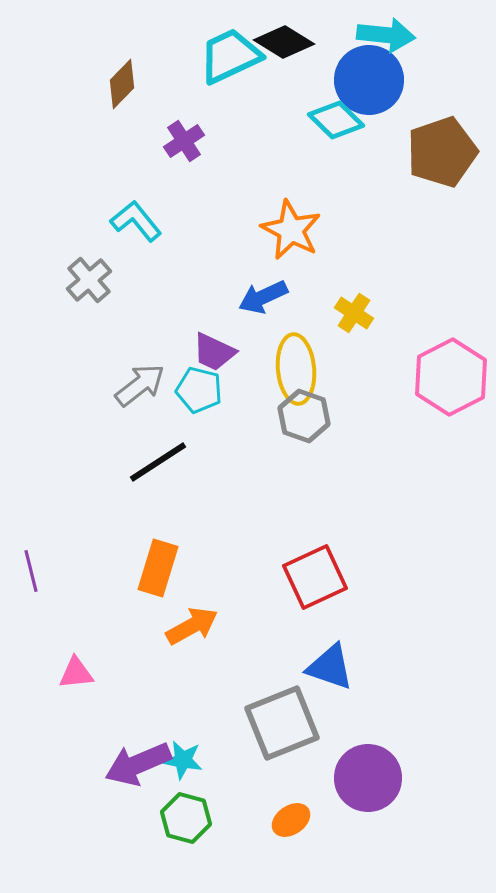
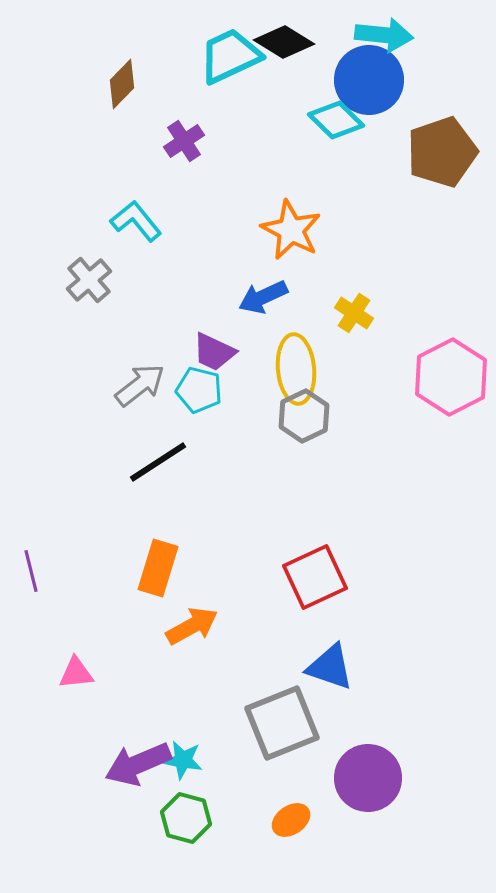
cyan arrow: moved 2 px left
gray hexagon: rotated 15 degrees clockwise
